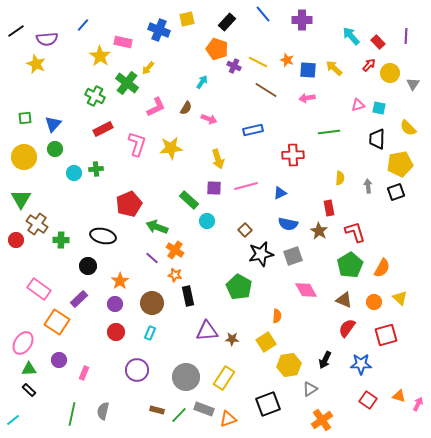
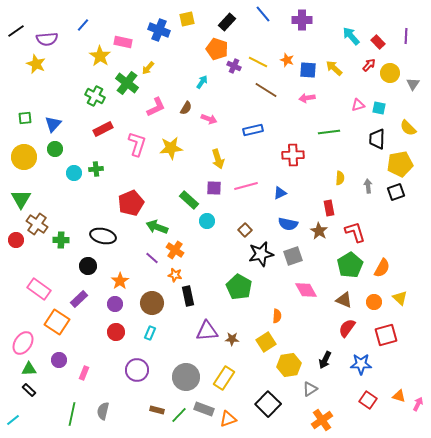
red pentagon at (129, 204): moved 2 px right, 1 px up
black square at (268, 404): rotated 25 degrees counterclockwise
